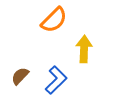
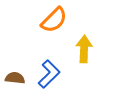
brown semicircle: moved 5 px left, 2 px down; rotated 54 degrees clockwise
blue L-shape: moved 7 px left, 6 px up
